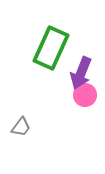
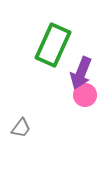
green rectangle: moved 2 px right, 3 px up
gray trapezoid: moved 1 px down
